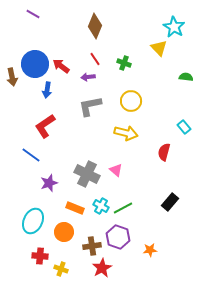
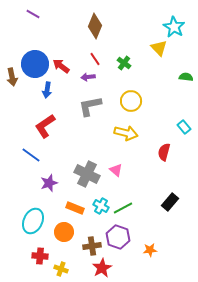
green cross: rotated 16 degrees clockwise
